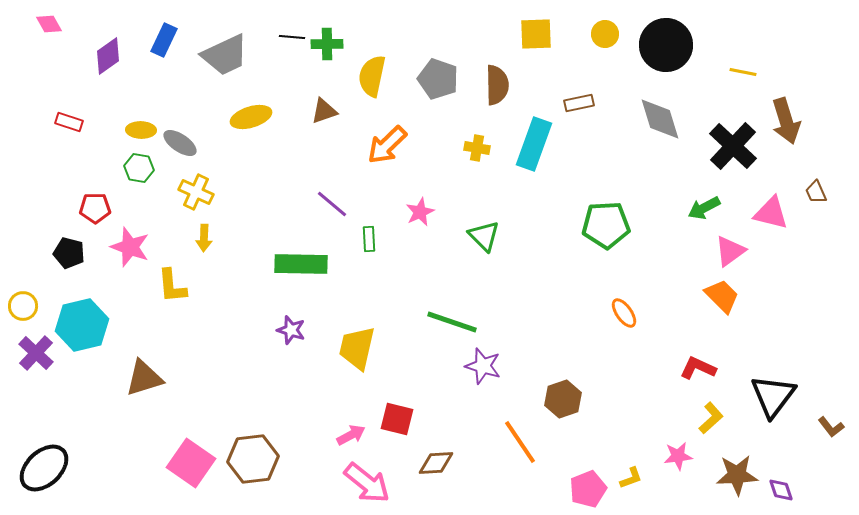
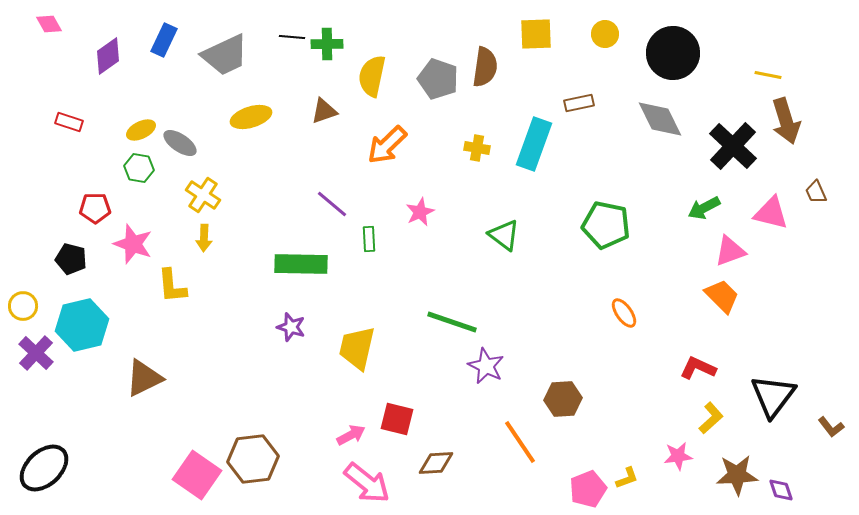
black circle at (666, 45): moved 7 px right, 8 px down
yellow line at (743, 72): moved 25 px right, 3 px down
brown semicircle at (497, 85): moved 12 px left, 18 px up; rotated 9 degrees clockwise
gray diamond at (660, 119): rotated 9 degrees counterclockwise
yellow ellipse at (141, 130): rotated 28 degrees counterclockwise
yellow cross at (196, 192): moved 7 px right, 3 px down; rotated 8 degrees clockwise
green pentagon at (606, 225): rotated 15 degrees clockwise
green triangle at (484, 236): moved 20 px right, 1 px up; rotated 8 degrees counterclockwise
pink star at (130, 247): moved 3 px right, 3 px up
pink triangle at (730, 251): rotated 16 degrees clockwise
black pentagon at (69, 253): moved 2 px right, 6 px down
purple star at (291, 330): moved 3 px up
purple star at (483, 366): moved 3 px right; rotated 9 degrees clockwise
brown triangle at (144, 378): rotated 9 degrees counterclockwise
brown hexagon at (563, 399): rotated 15 degrees clockwise
pink square at (191, 463): moved 6 px right, 12 px down
yellow L-shape at (631, 478): moved 4 px left
